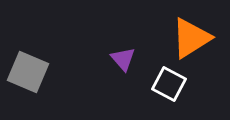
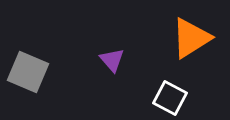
purple triangle: moved 11 px left, 1 px down
white square: moved 1 px right, 14 px down
